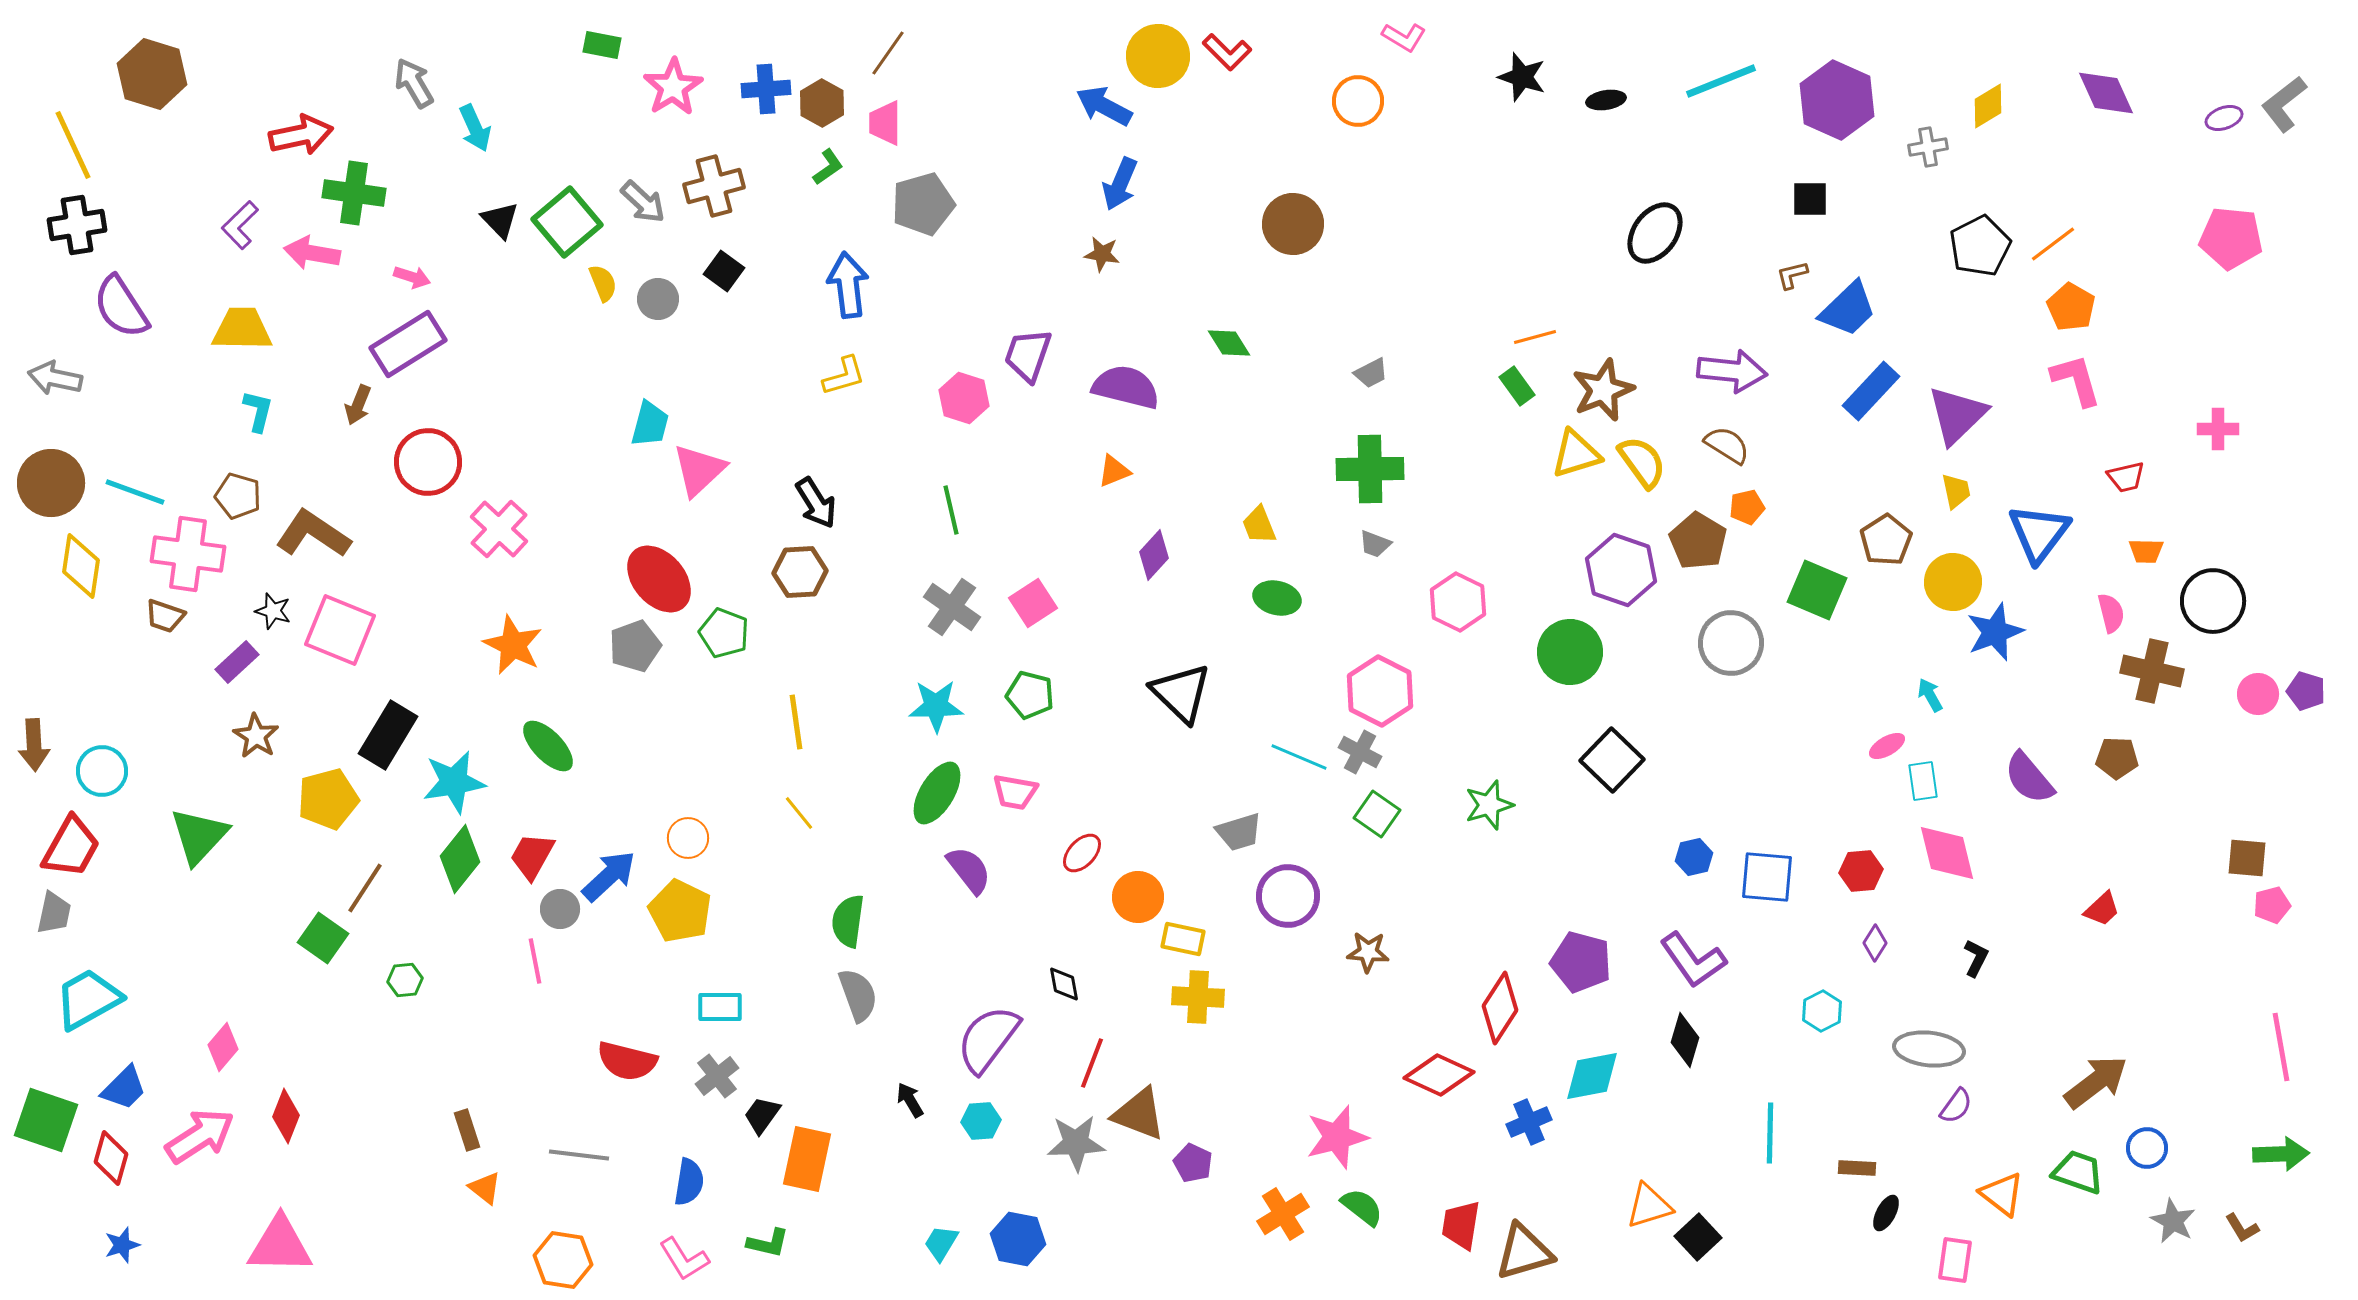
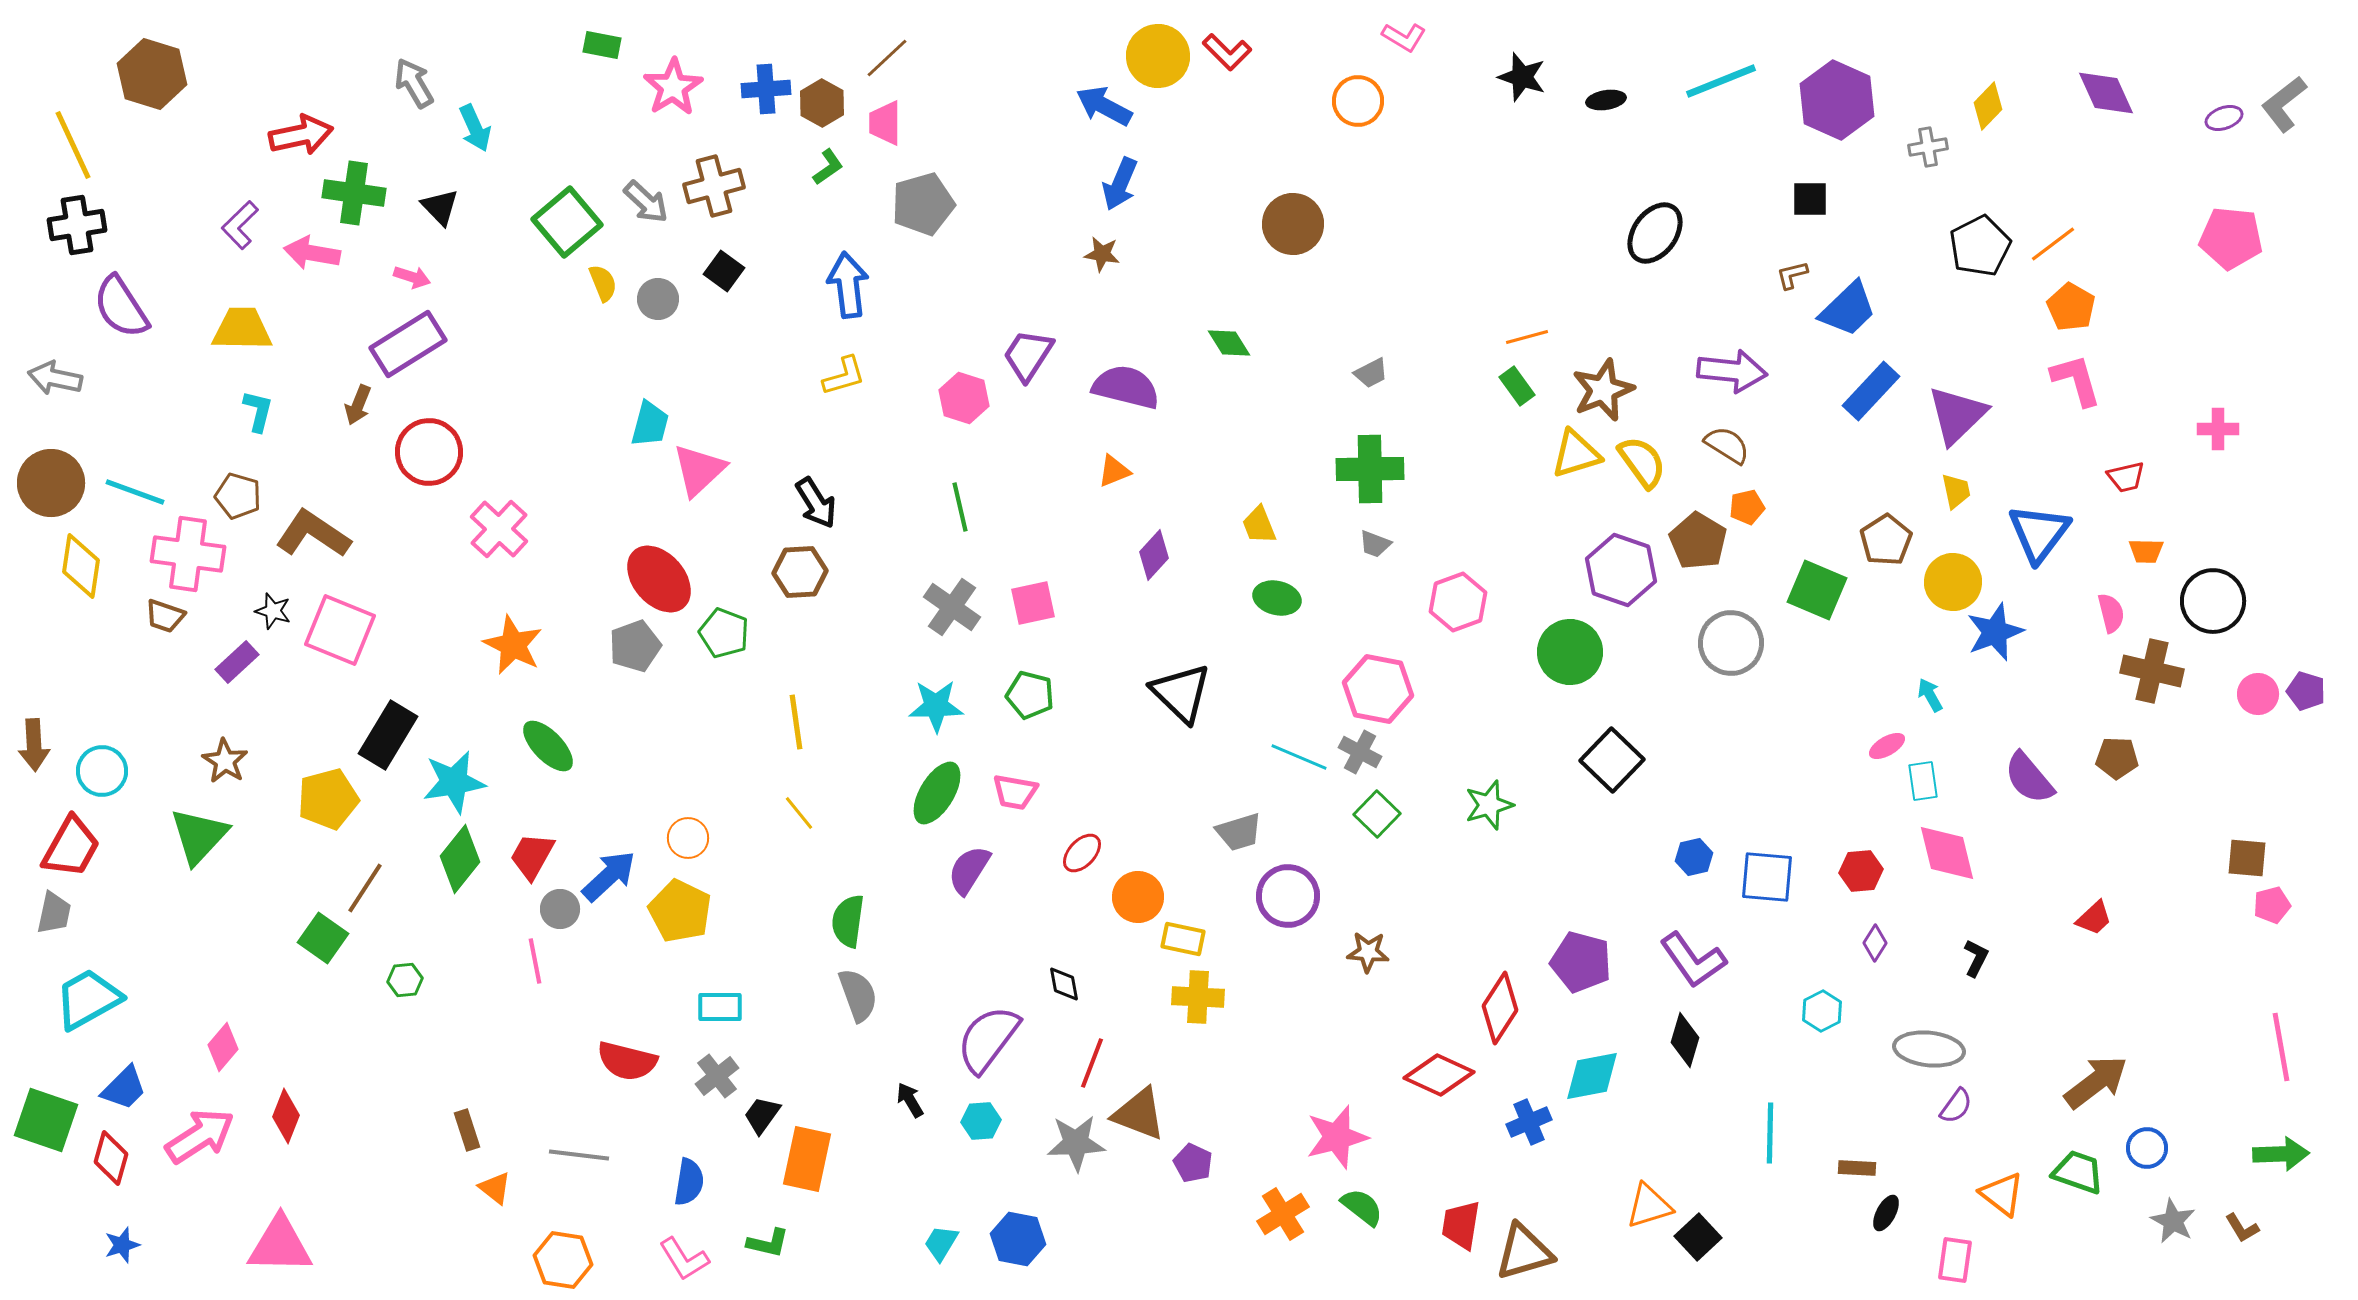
brown line at (888, 53): moved 1 px left, 5 px down; rotated 12 degrees clockwise
yellow diamond at (1988, 106): rotated 15 degrees counterclockwise
gray arrow at (643, 202): moved 3 px right
black triangle at (500, 220): moved 60 px left, 13 px up
orange line at (1535, 337): moved 8 px left
purple trapezoid at (1028, 355): rotated 14 degrees clockwise
red circle at (428, 462): moved 1 px right, 10 px up
green line at (951, 510): moved 9 px right, 3 px up
pink hexagon at (1458, 602): rotated 14 degrees clockwise
pink square at (1033, 603): rotated 21 degrees clockwise
pink hexagon at (1380, 691): moved 2 px left, 2 px up; rotated 16 degrees counterclockwise
brown star at (256, 736): moved 31 px left, 25 px down
green square at (1377, 814): rotated 9 degrees clockwise
purple semicircle at (969, 870): rotated 110 degrees counterclockwise
red trapezoid at (2102, 909): moved 8 px left, 9 px down
orange triangle at (485, 1188): moved 10 px right
